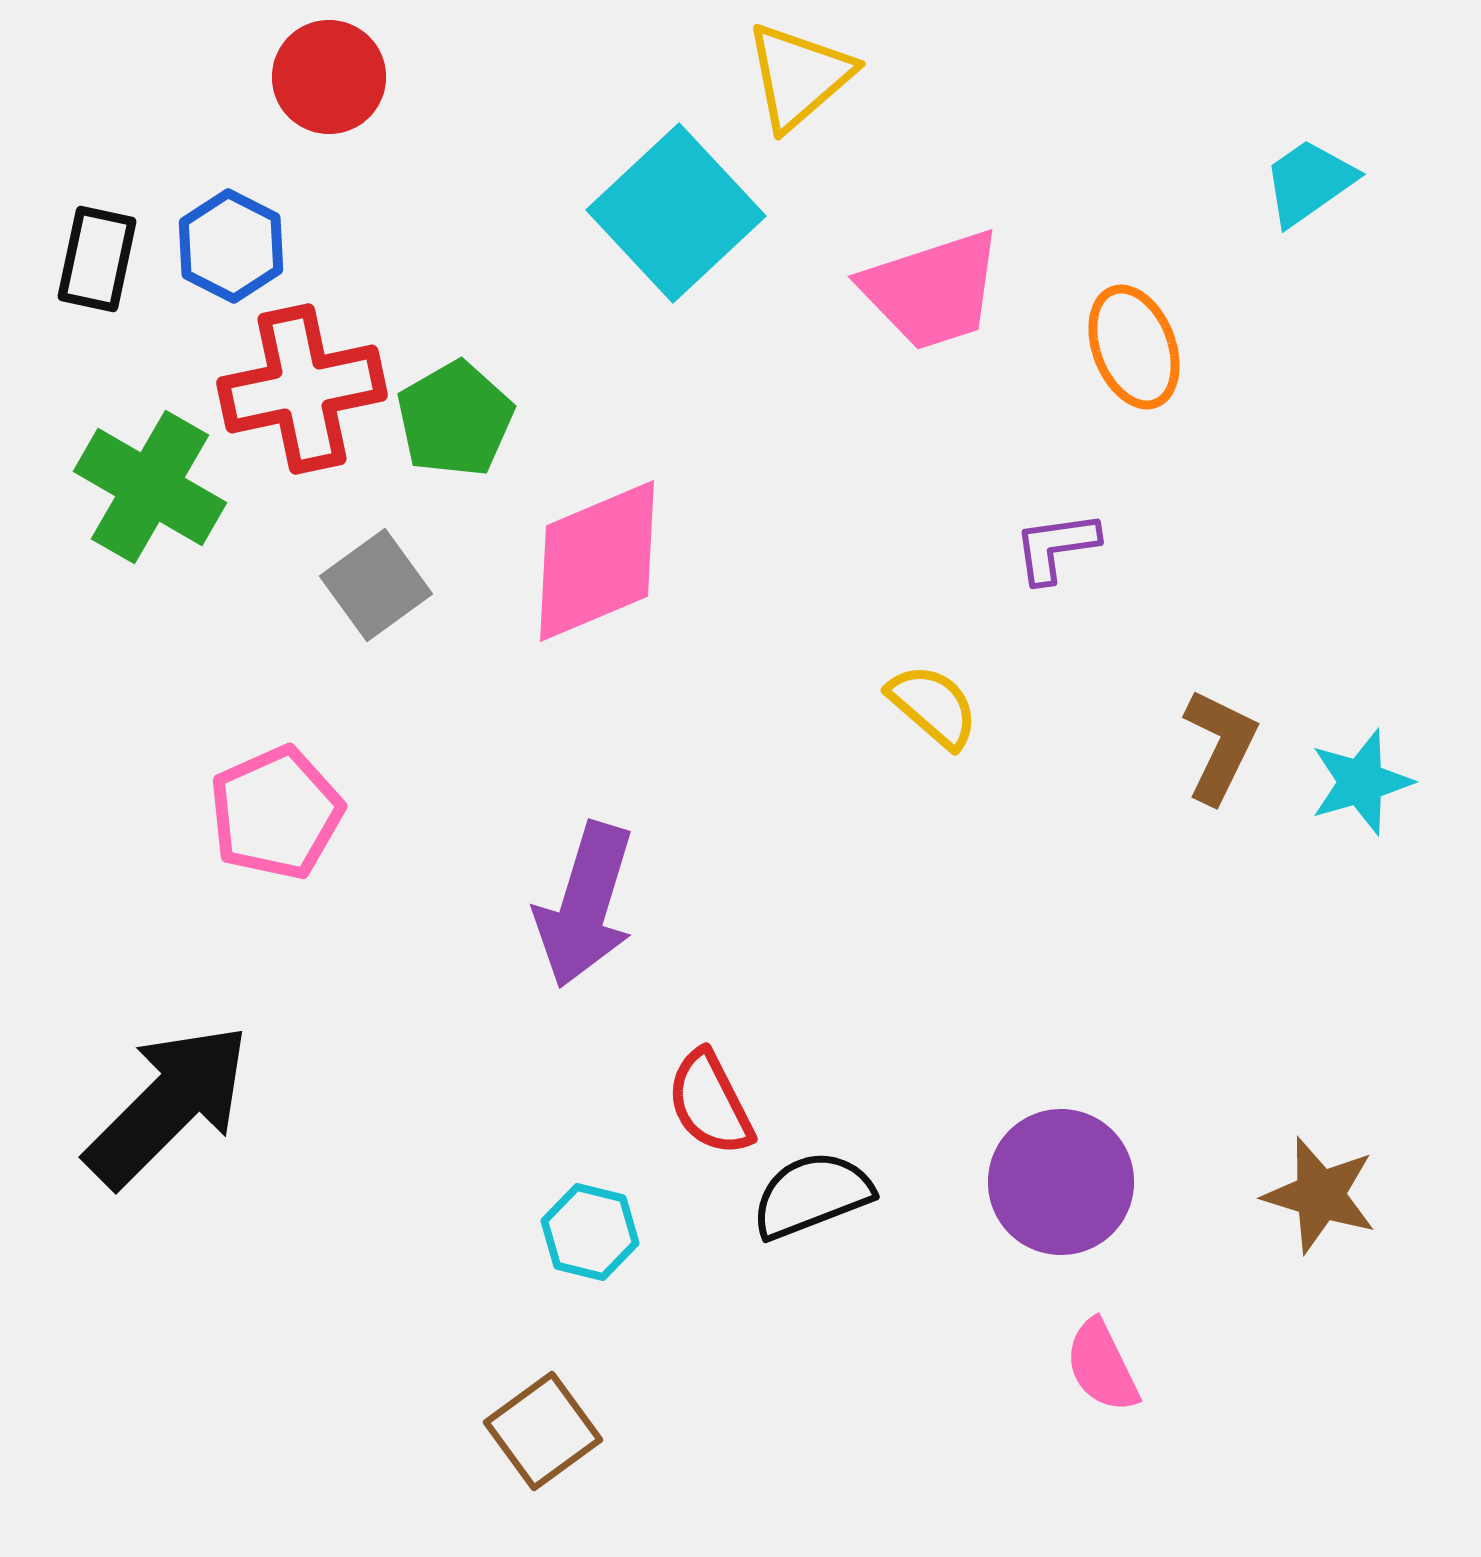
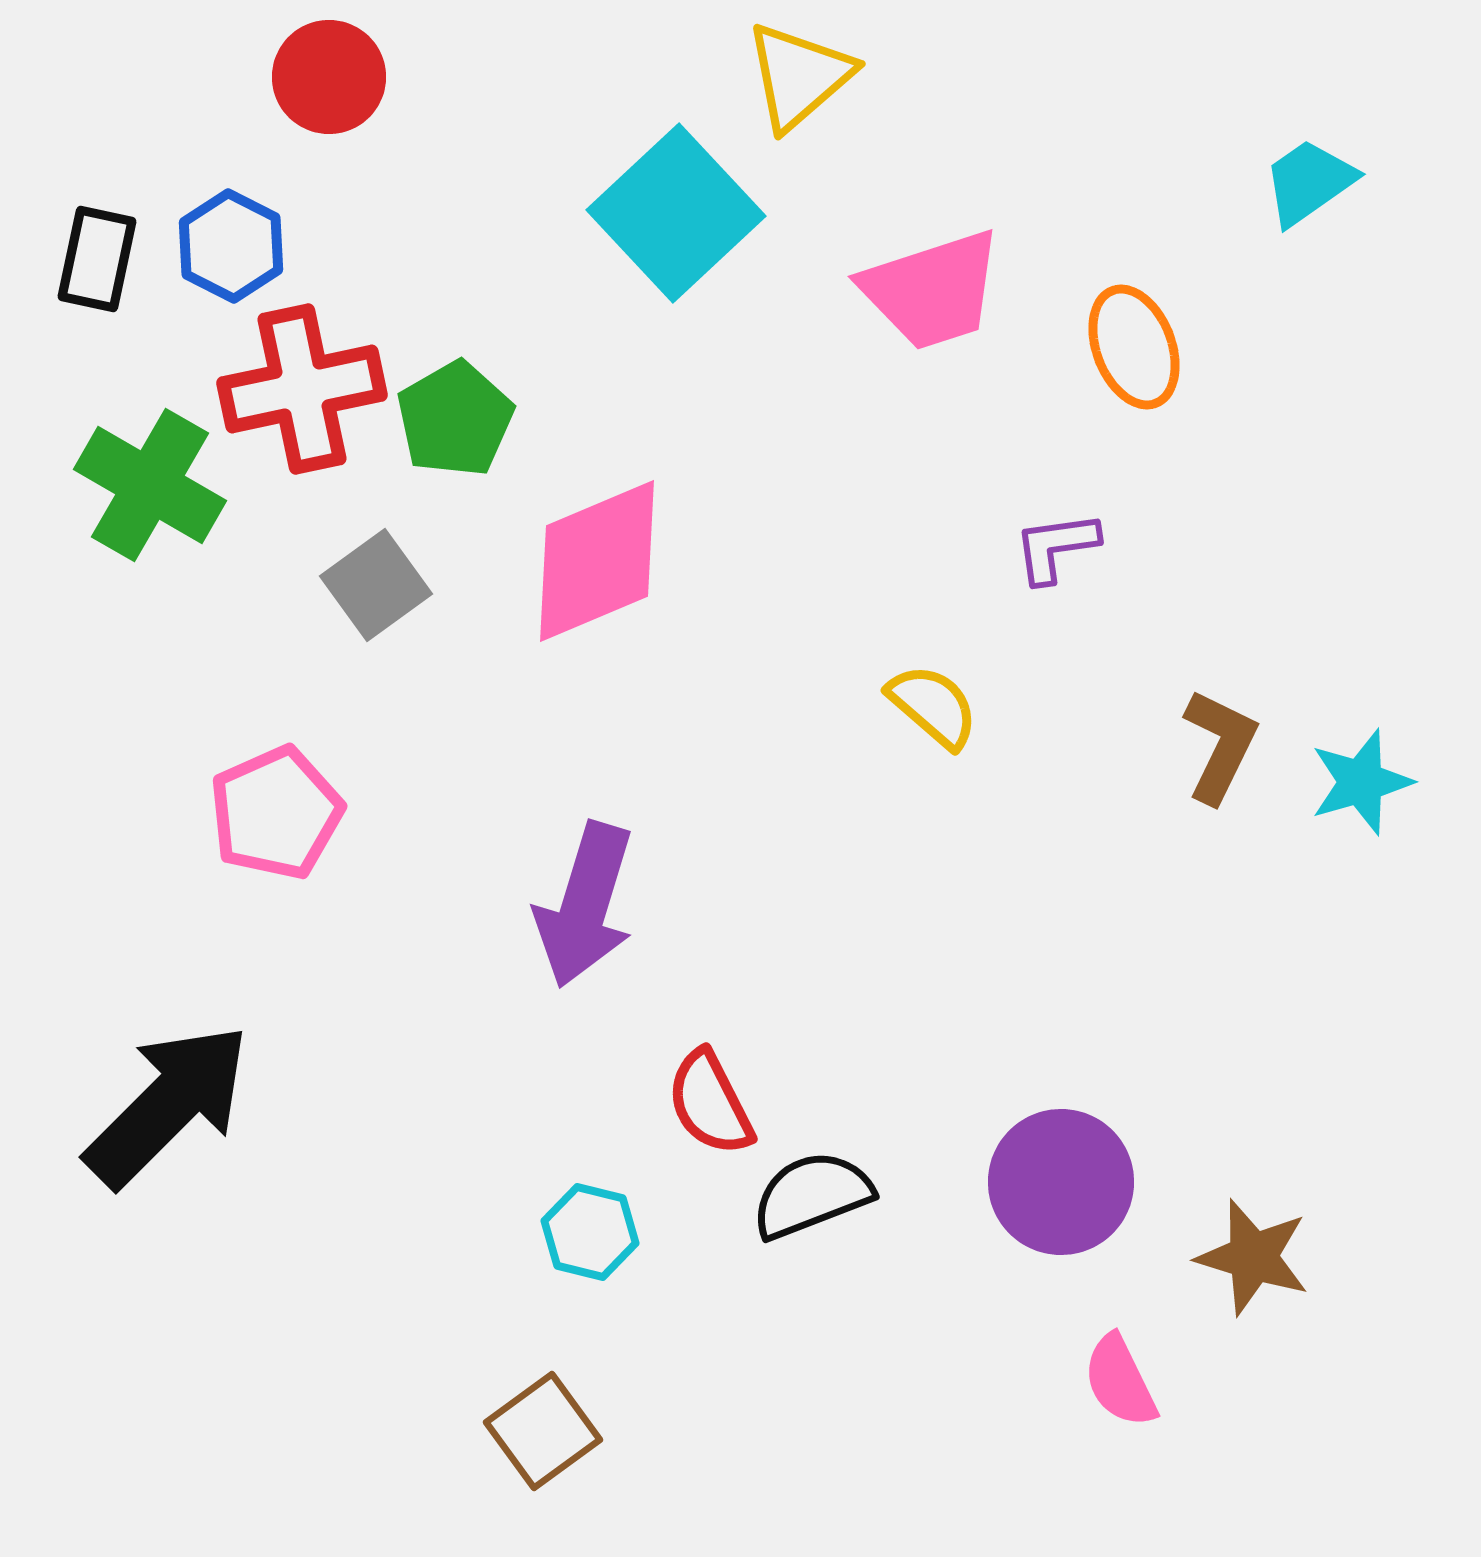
green cross: moved 2 px up
brown star: moved 67 px left, 62 px down
pink semicircle: moved 18 px right, 15 px down
